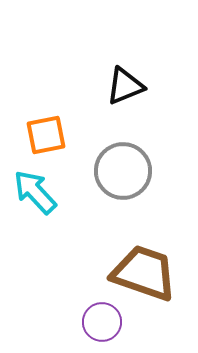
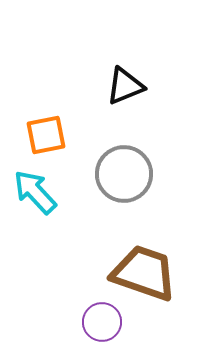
gray circle: moved 1 px right, 3 px down
